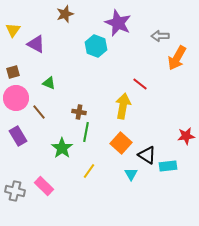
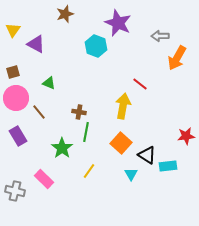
pink rectangle: moved 7 px up
